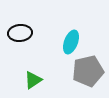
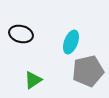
black ellipse: moved 1 px right, 1 px down; rotated 20 degrees clockwise
